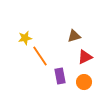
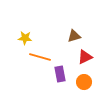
yellow star: rotated 16 degrees clockwise
orange line: moved 1 px down; rotated 40 degrees counterclockwise
purple rectangle: moved 2 px up
